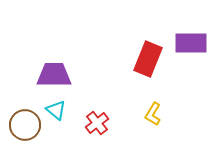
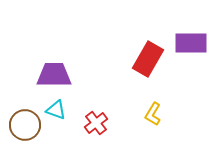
red rectangle: rotated 8 degrees clockwise
cyan triangle: rotated 20 degrees counterclockwise
red cross: moved 1 px left
